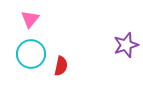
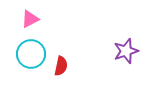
pink triangle: rotated 24 degrees clockwise
purple star: moved 6 px down
